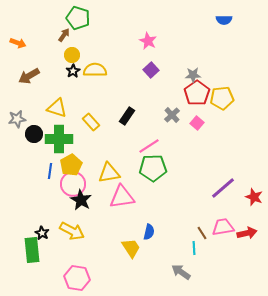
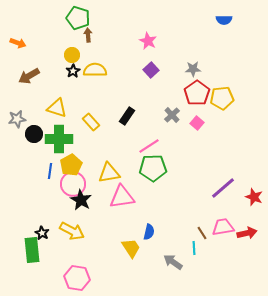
brown arrow at (64, 35): moved 24 px right; rotated 40 degrees counterclockwise
gray star at (193, 75): moved 6 px up
gray arrow at (181, 272): moved 8 px left, 10 px up
